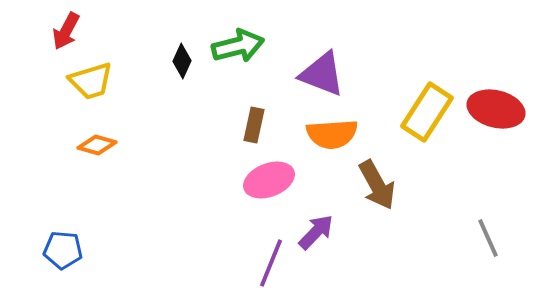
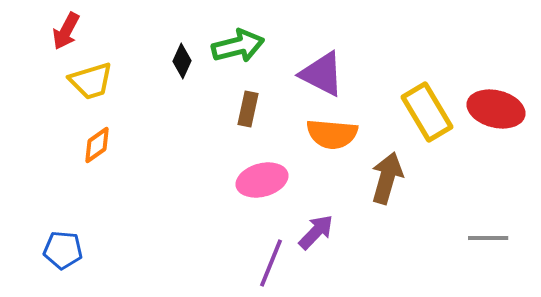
purple triangle: rotated 6 degrees clockwise
yellow rectangle: rotated 64 degrees counterclockwise
brown rectangle: moved 6 px left, 16 px up
orange semicircle: rotated 9 degrees clockwise
orange diamond: rotated 51 degrees counterclockwise
pink ellipse: moved 7 px left; rotated 6 degrees clockwise
brown arrow: moved 10 px right, 7 px up; rotated 135 degrees counterclockwise
gray line: rotated 66 degrees counterclockwise
